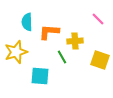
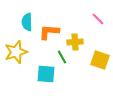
yellow cross: moved 1 px down
cyan square: moved 6 px right, 2 px up
